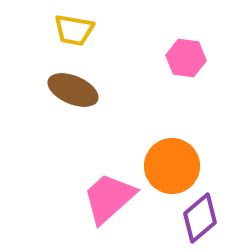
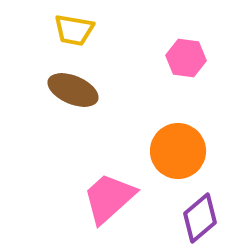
orange circle: moved 6 px right, 15 px up
